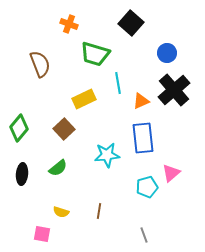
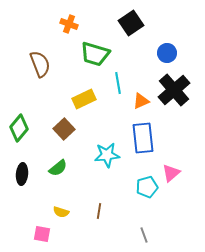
black square: rotated 15 degrees clockwise
